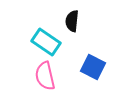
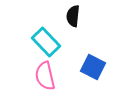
black semicircle: moved 1 px right, 5 px up
cyan rectangle: rotated 12 degrees clockwise
